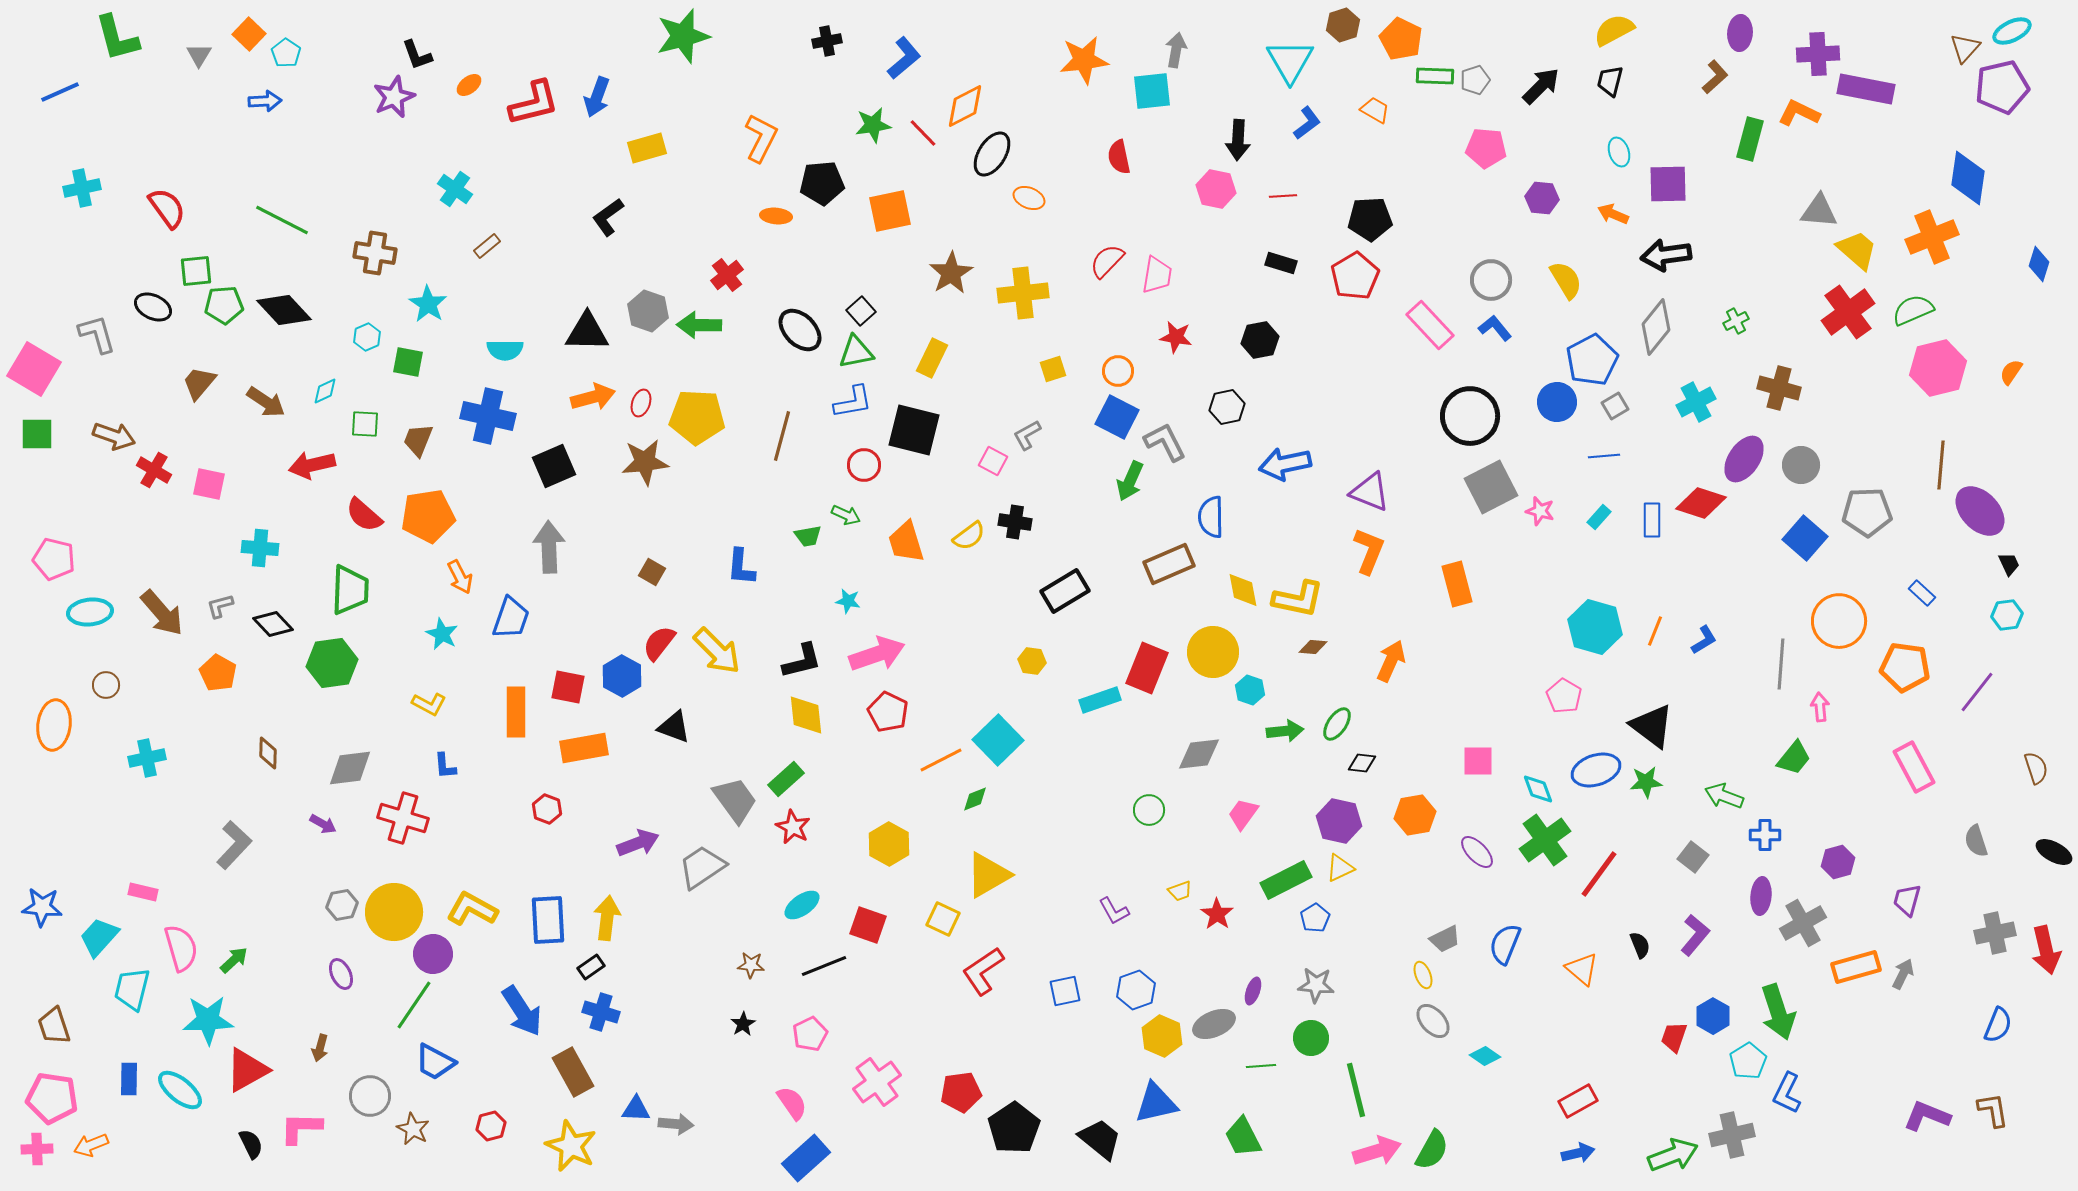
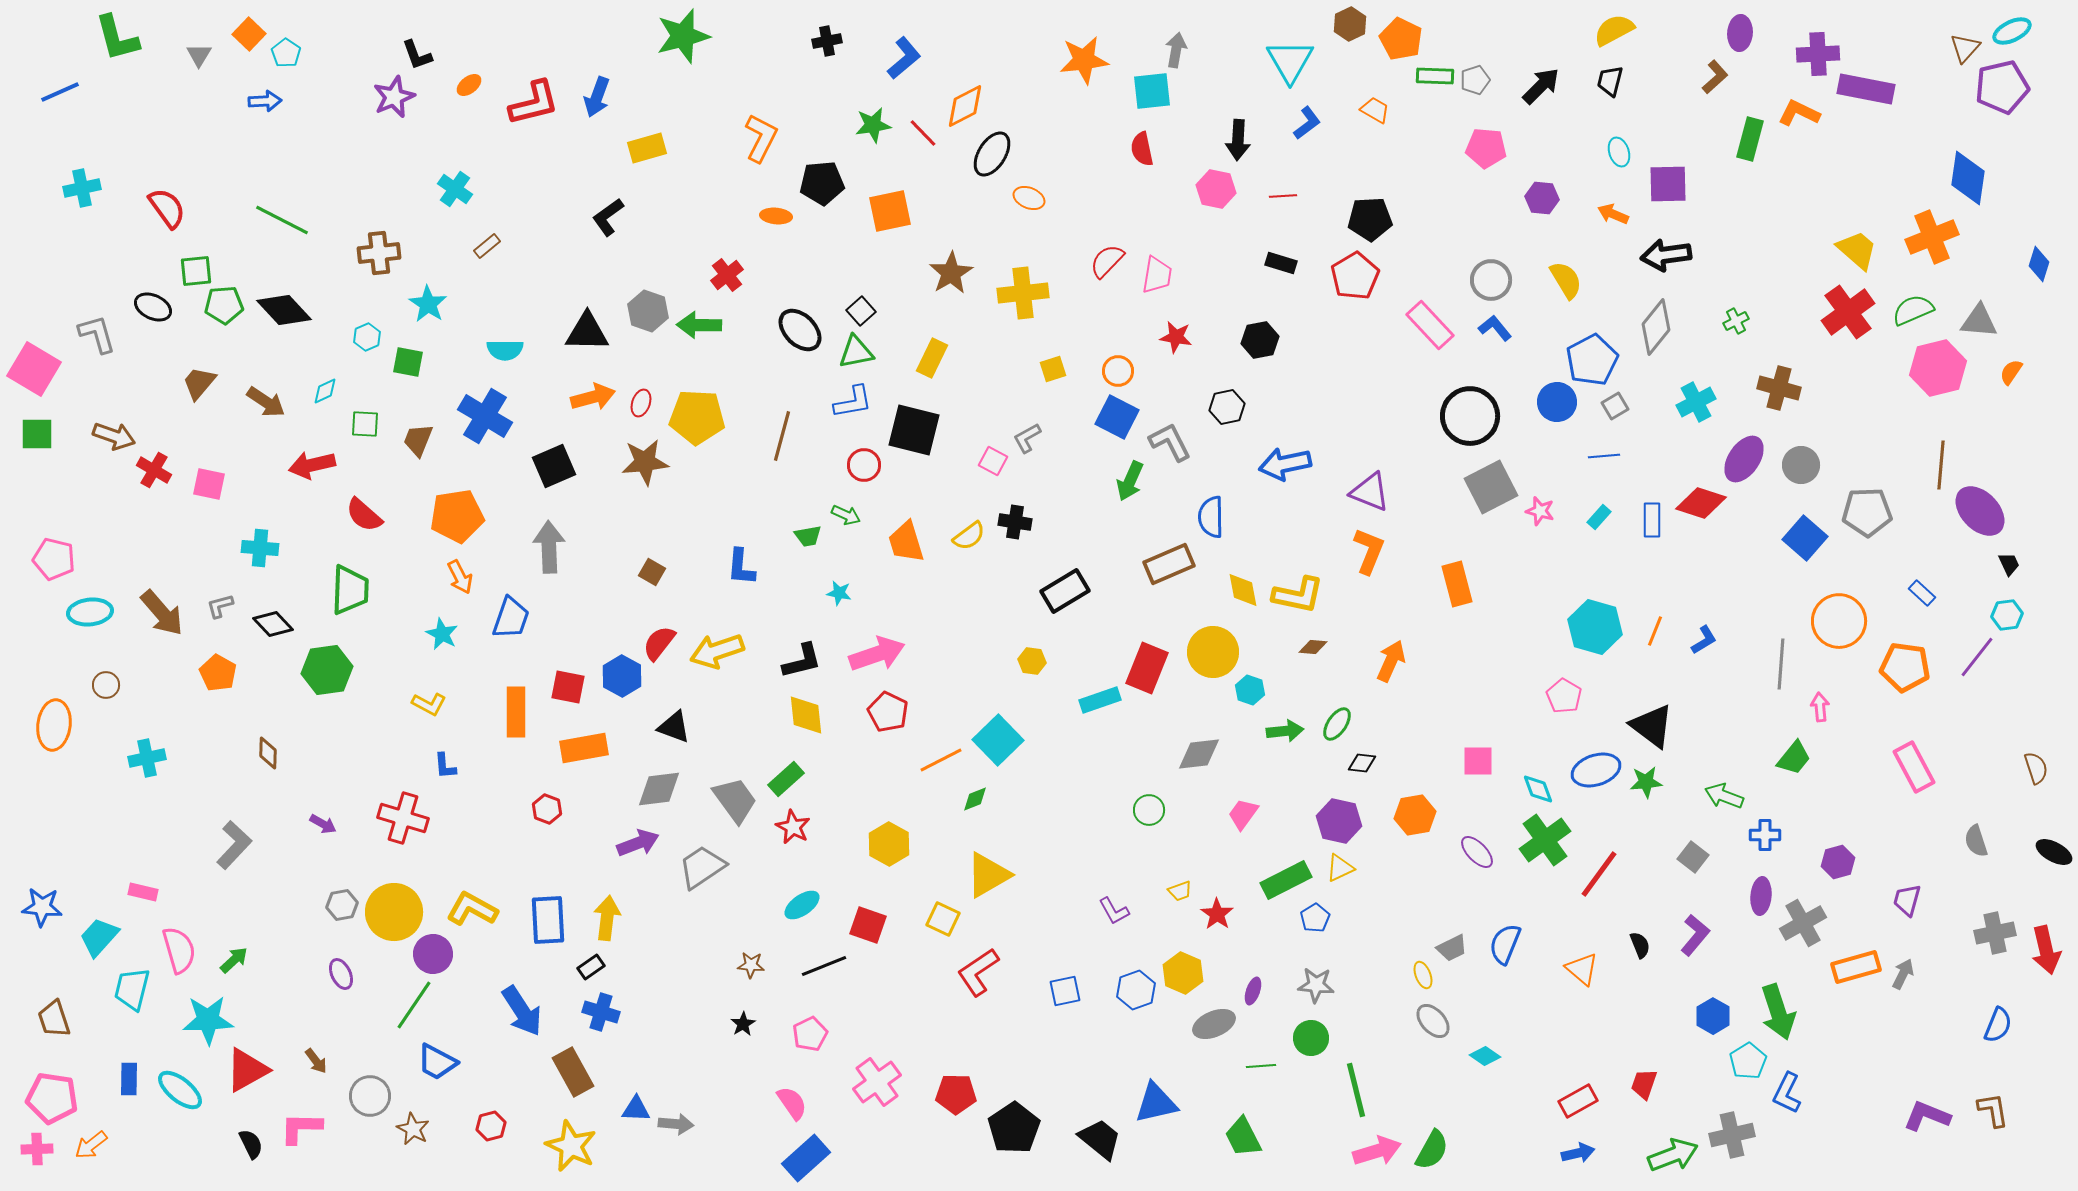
brown hexagon at (1343, 25): moved 7 px right, 1 px up; rotated 8 degrees counterclockwise
red semicircle at (1119, 157): moved 23 px right, 8 px up
gray triangle at (1819, 211): moved 160 px right, 110 px down
brown cross at (375, 253): moved 4 px right; rotated 15 degrees counterclockwise
blue cross at (488, 416): moved 3 px left; rotated 18 degrees clockwise
gray L-shape at (1027, 435): moved 3 px down
gray L-shape at (1165, 442): moved 5 px right
orange pentagon at (428, 516): moved 29 px right
yellow L-shape at (1298, 599): moved 4 px up
cyan star at (848, 601): moved 9 px left, 8 px up
yellow arrow at (717, 651): rotated 116 degrees clockwise
green hexagon at (332, 663): moved 5 px left, 7 px down
purple line at (1977, 692): moved 35 px up
gray diamond at (350, 768): moved 309 px right, 21 px down
gray trapezoid at (1445, 939): moved 7 px right, 9 px down
pink semicircle at (181, 948): moved 2 px left, 2 px down
red L-shape at (983, 971): moved 5 px left, 1 px down
brown trapezoid at (54, 1026): moved 7 px up
yellow hexagon at (1162, 1036): moved 21 px right, 63 px up
red trapezoid at (1674, 1037): moved 30 px left, 47 px down
brown arrow at (320, 1048): moved 4 px left, 13 px down; rotated 52 degrees counterclockwise
blue trapezoid at (435, 1062): moved 2 px right
red pentagon at (961, 1092): moved 5 px left, 2 px down; rotated 9 degrees clockwise
orange arrow at (91, 1145): rotated 16 degrees counterclockwise
